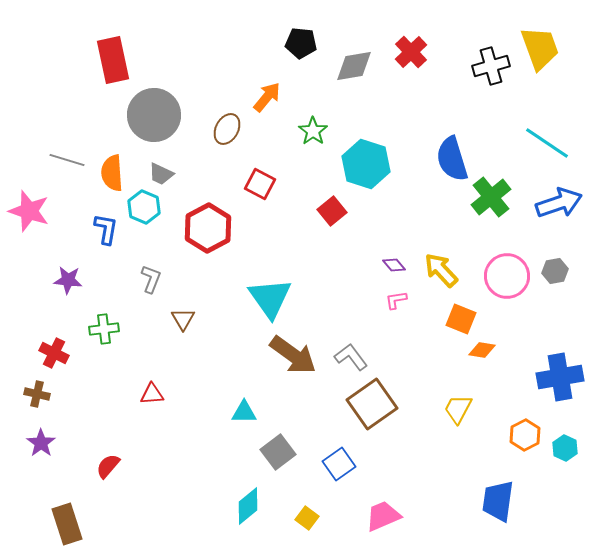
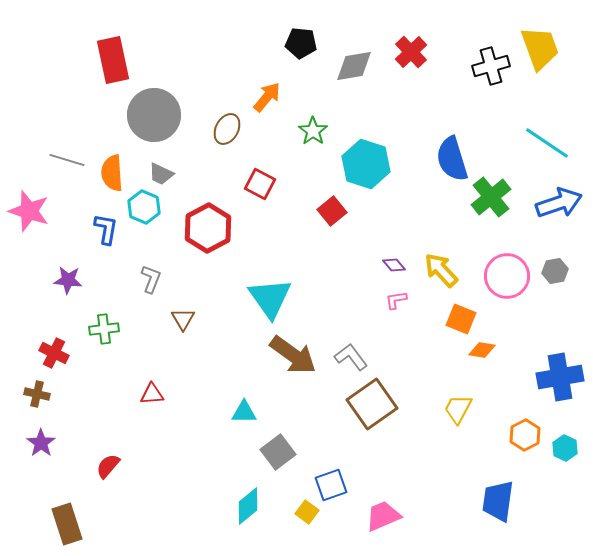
blue square at (339, 464): moved 8 px left, 21 px down; rotated 16 degrees clockwise
yellow square at (307, 518): moved 6 px up
